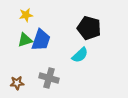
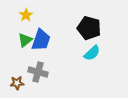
yellow star: rotated 24 degrees counterclockwise
green triangle: rotated 21 degrees counterclockwise
cyan semicircle: moved 12 px right, 2 px up
gray cross: moved 11 px left, 6 px up
